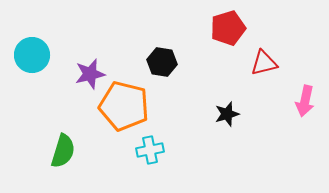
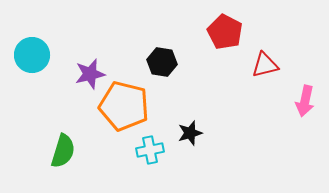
red pentagon: moved 3 px left, 4 px down; rotated 28 degrees counterclockwise
red triangle: moved 1 px right, 2 px down
black star: moved 37 px left, 19 px down
